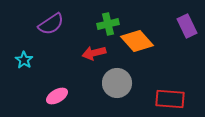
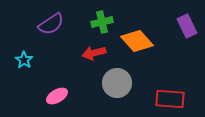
green cross: moved 6 px left, 2 px up
